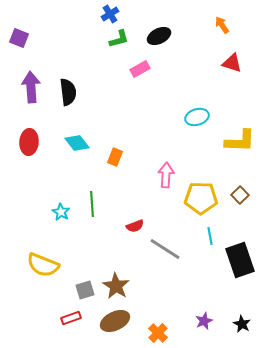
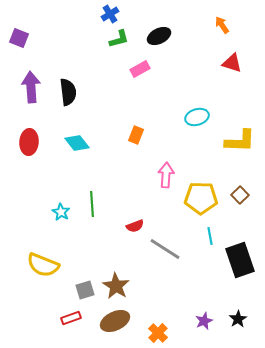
orange rectangle: moved 21 px right, 22 px up
black star: moved 4 px left, 5 px up; rotated 12 degrees clockwise
